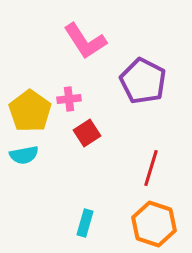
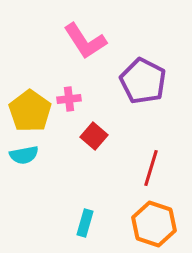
red square: moved 7 px right, 3 px down; rotated 16 degrees counterclockwise
